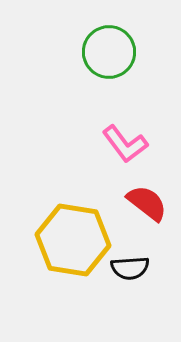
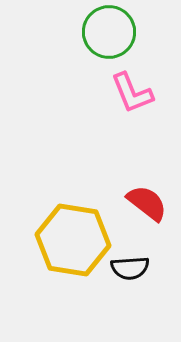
green circle: moved 20 px up
pink L-shape: moved 7 px right, 51 px up; rotated 15 degrees clockwise
